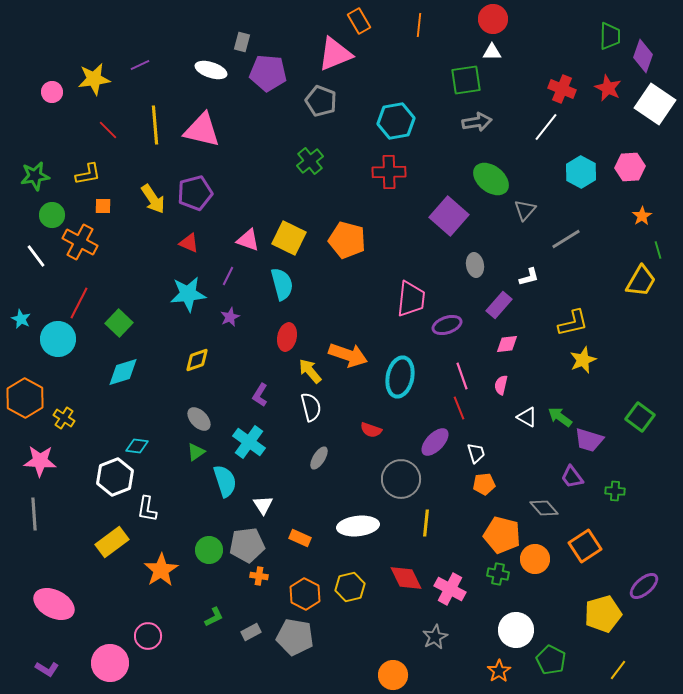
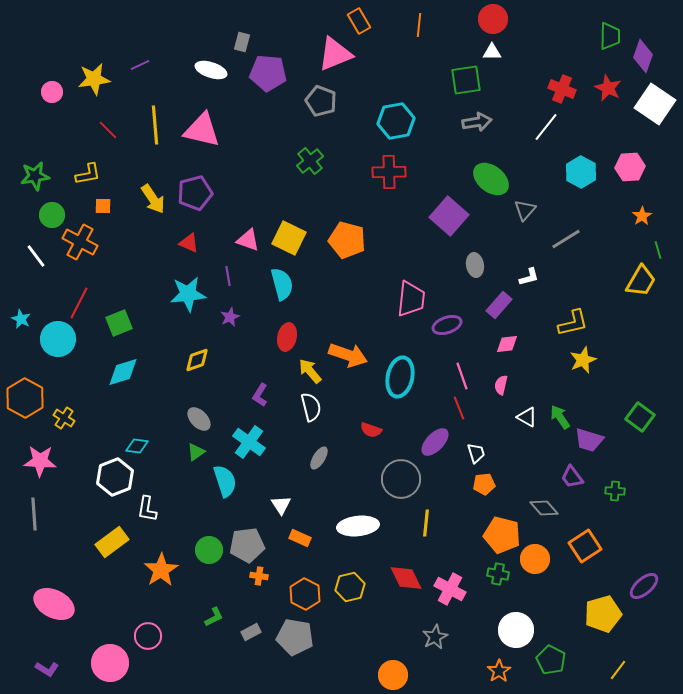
purple line at (228, 276): rotated 36 degrees counterclockwise
green square at (119, 323): rotated 24 degrees clockwise
green arrow at (560, 417): rotated 20 degrees clockwise
white triangle at (263, 505): moved 18 px right
